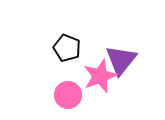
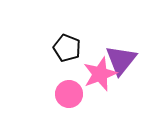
pink star: moved 2 px up
pink circle: moved 1 px right, 1 px up
